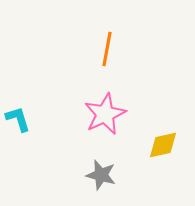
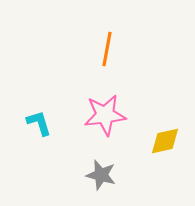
pink star: moved 1 px down; rotated 18 degrees clockwise
cyan L-shape: moved 21 px right, 4 px down
yellow diamond: moved 2 px right, 4 px up
